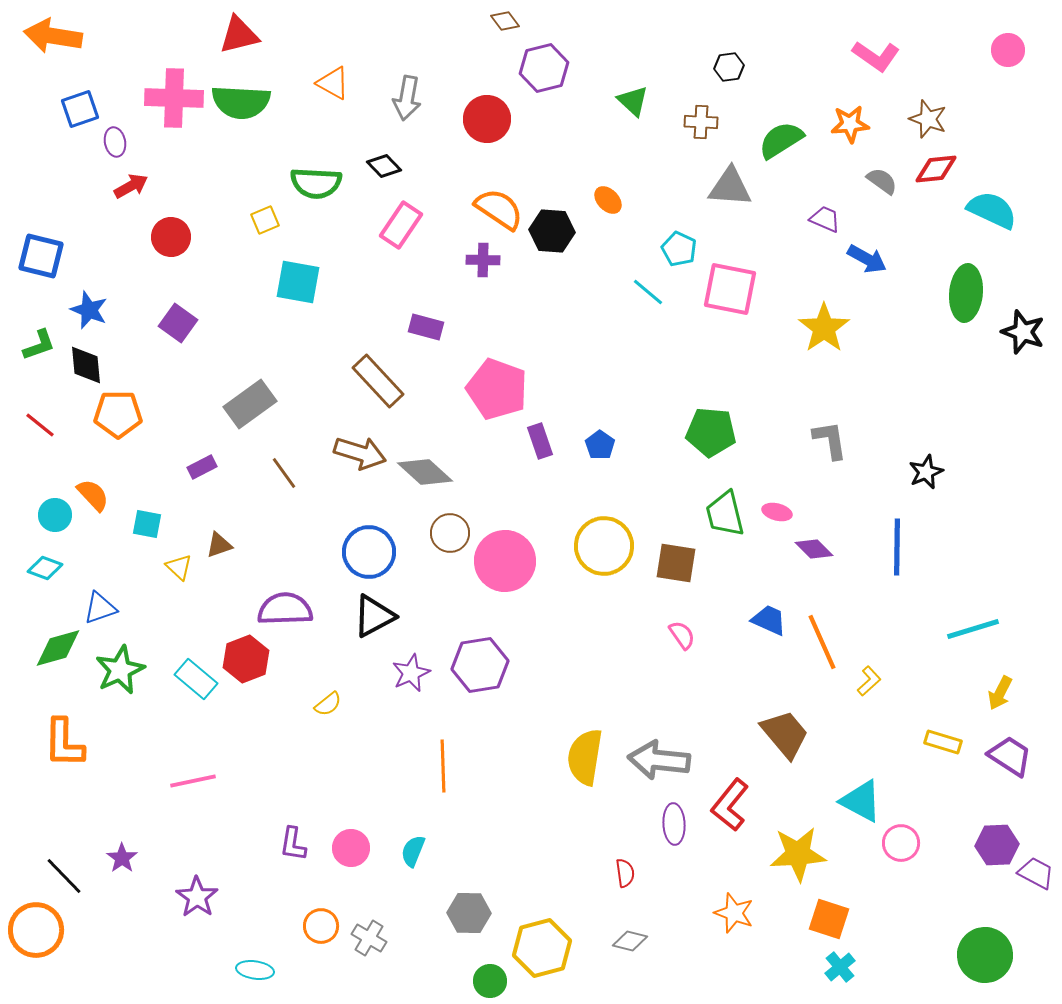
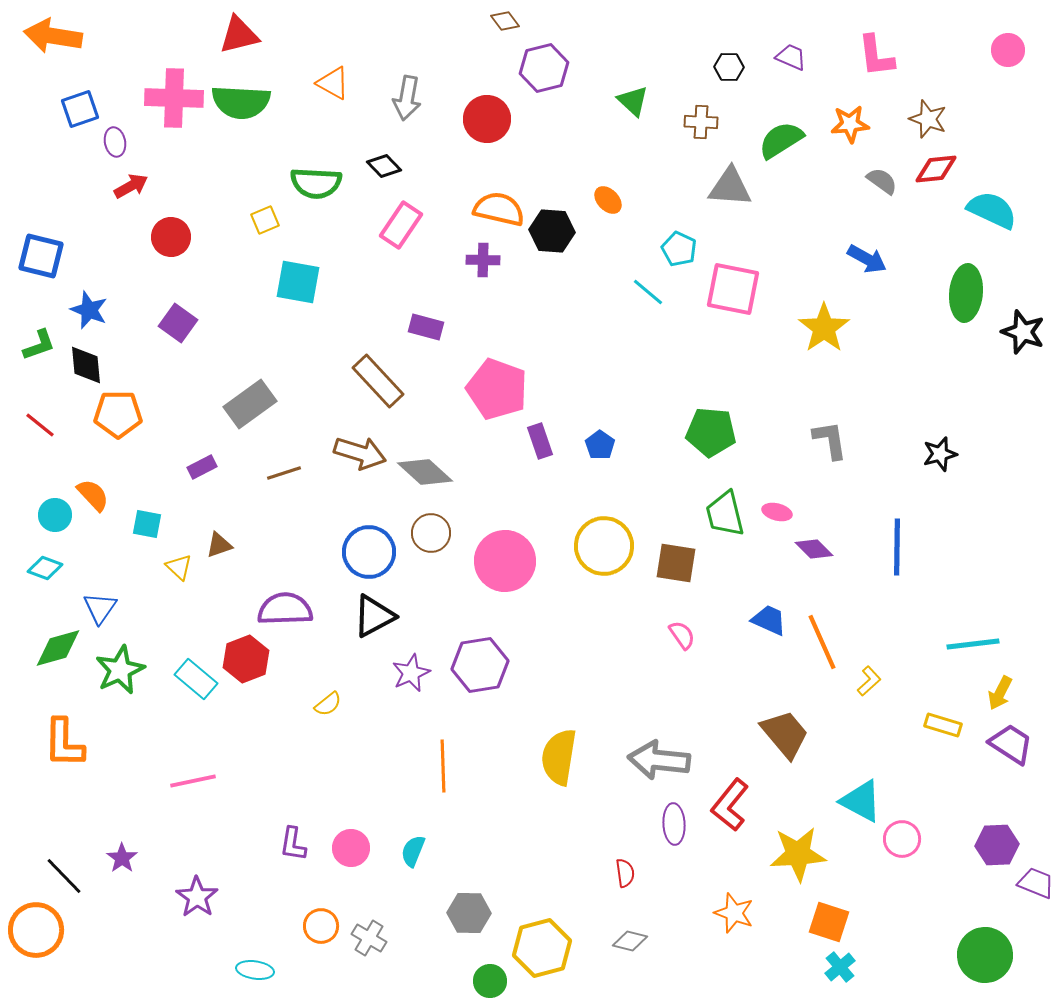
pink L-shape at (876, 56): rotated 48 degrees clockwise
black hexagon at (729, 67): rotated 8 degrees clockwise
orange semicircle at (499, 209): rotated 21 degrees counterclockwise
purple trapezoid at (825, 219): moved 34 px left, 162 px up
pink square at (730, 289): moved 3 px right
black star at (926, 472): moved 14 px right, 18 px up; rotated 8 degrees clockwise
brown line at (284, 473): rotated 72 degrees counterclockwise
brown circle at (450, 533): moved 19 px left
blue triangle at (100, 608): rotated 36 degrees counterclockwise
cyan line at (973, 629): moved 15 px down; rotated 10 degrees clockwise
yellow rectangle at (943, 742): moved 17 px up
purple trapezoid at (1010, 756): moved 1 px right, 12 px up
yellow semicircle at (585, 757): moved 26 px left
pink circle at (901, 843): moved 1 px right, 4 px up
purple trapezoid at (1036, 873): moved 10 px down; rotated 6 degrees counterclockwise
orange square at (829, 919): moved 3 px down
